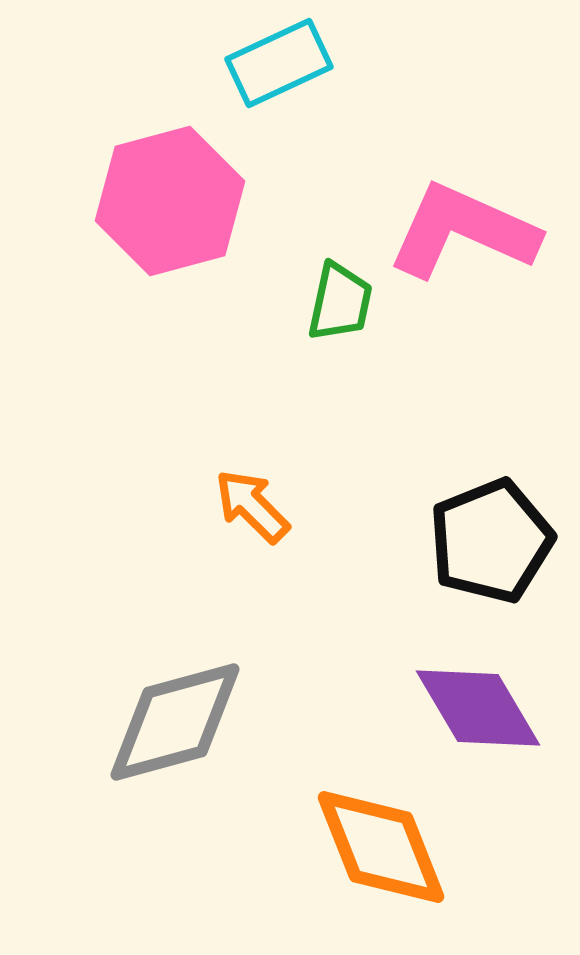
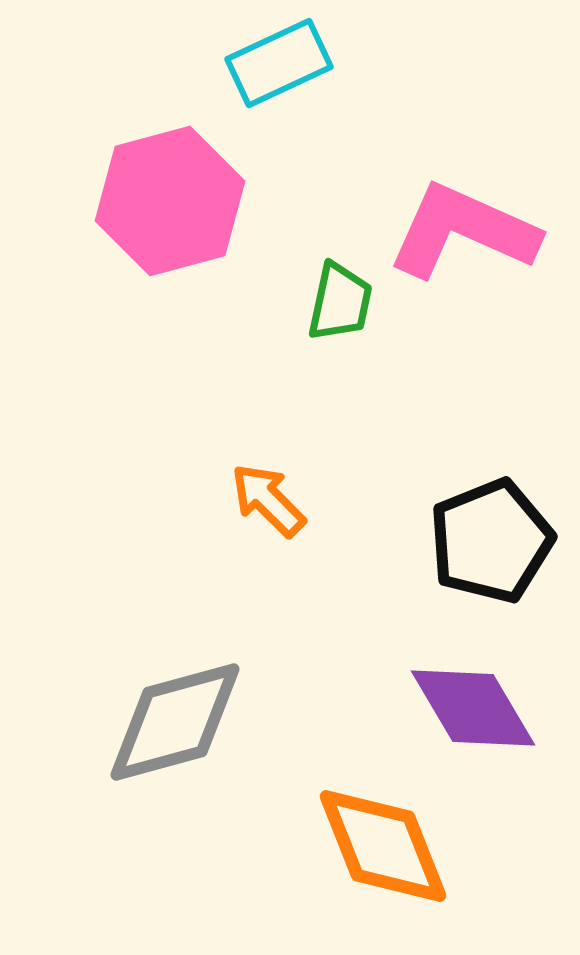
orange arrow: moved 16 px right, 6 px up
purple diamond: moved 5 px left
orange diamond: moved 2 px right, 1 px up
